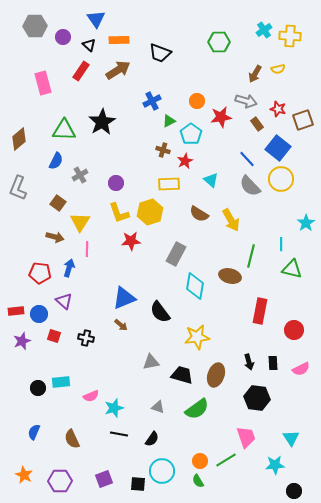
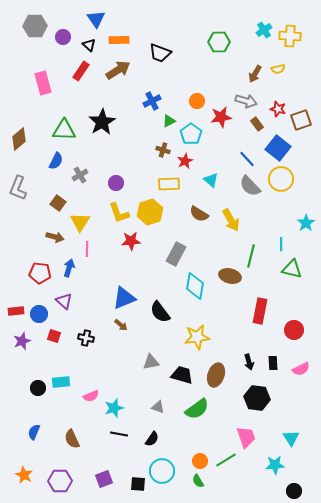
brown square at (303, 120): moved 2 px left
